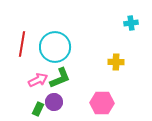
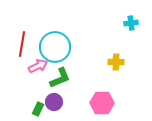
pink arrow: moved 14 px up
